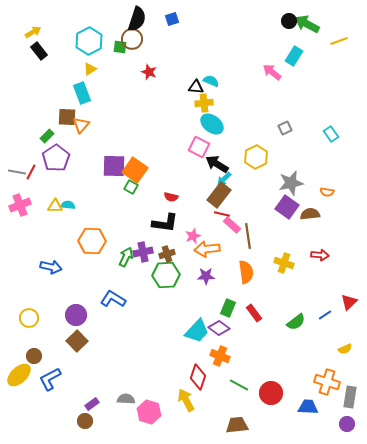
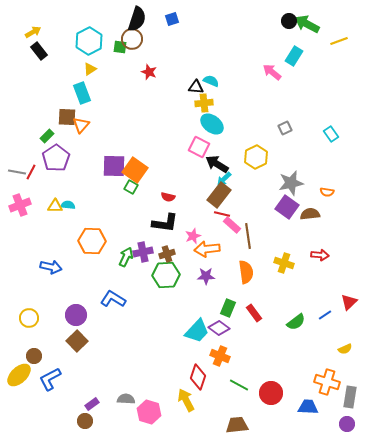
red semicircle at (171, 197): moved 3 px left
